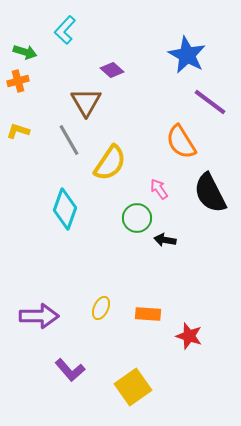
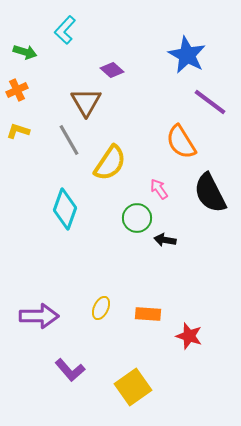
orange cross: moved 1 px left, 9 px down; rotated 10 degrees counterclockwise
